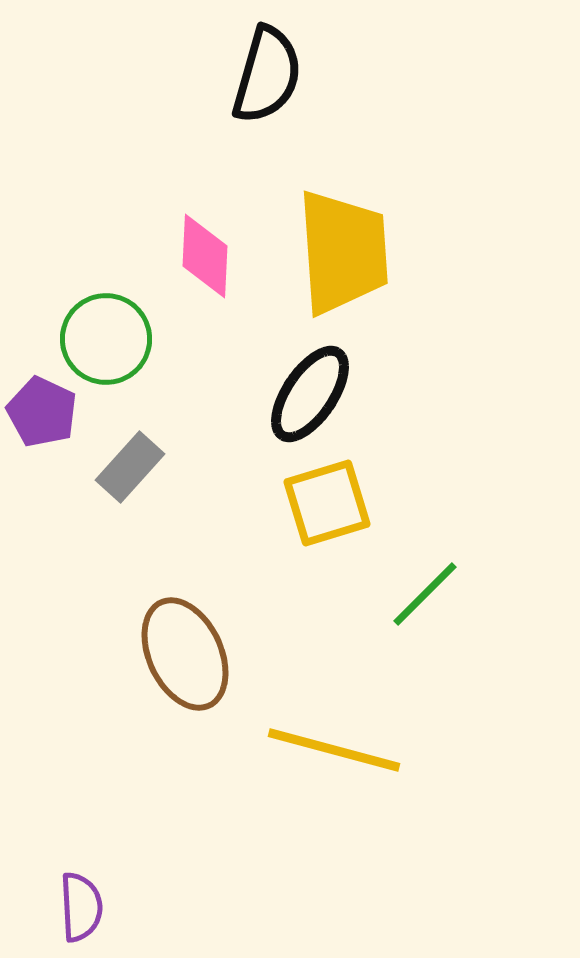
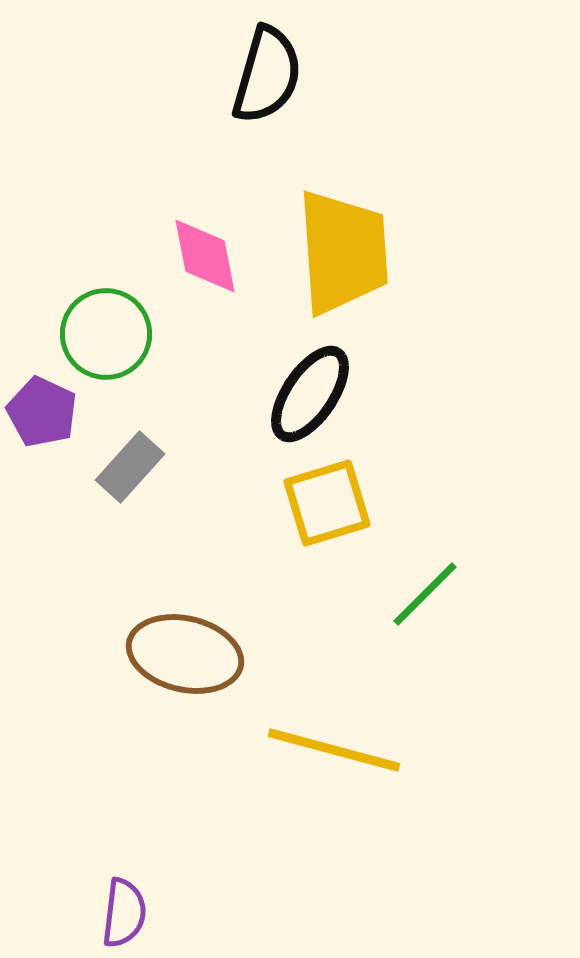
pink diamond: rotated 14 degrees counterclockwise
green circle: moved 5 px up
brown ellipse: rotated 52 degrees counterclockwise
purple semicircle: moved 43 px right, 6 px down; rotated 10 degrees clockwise
